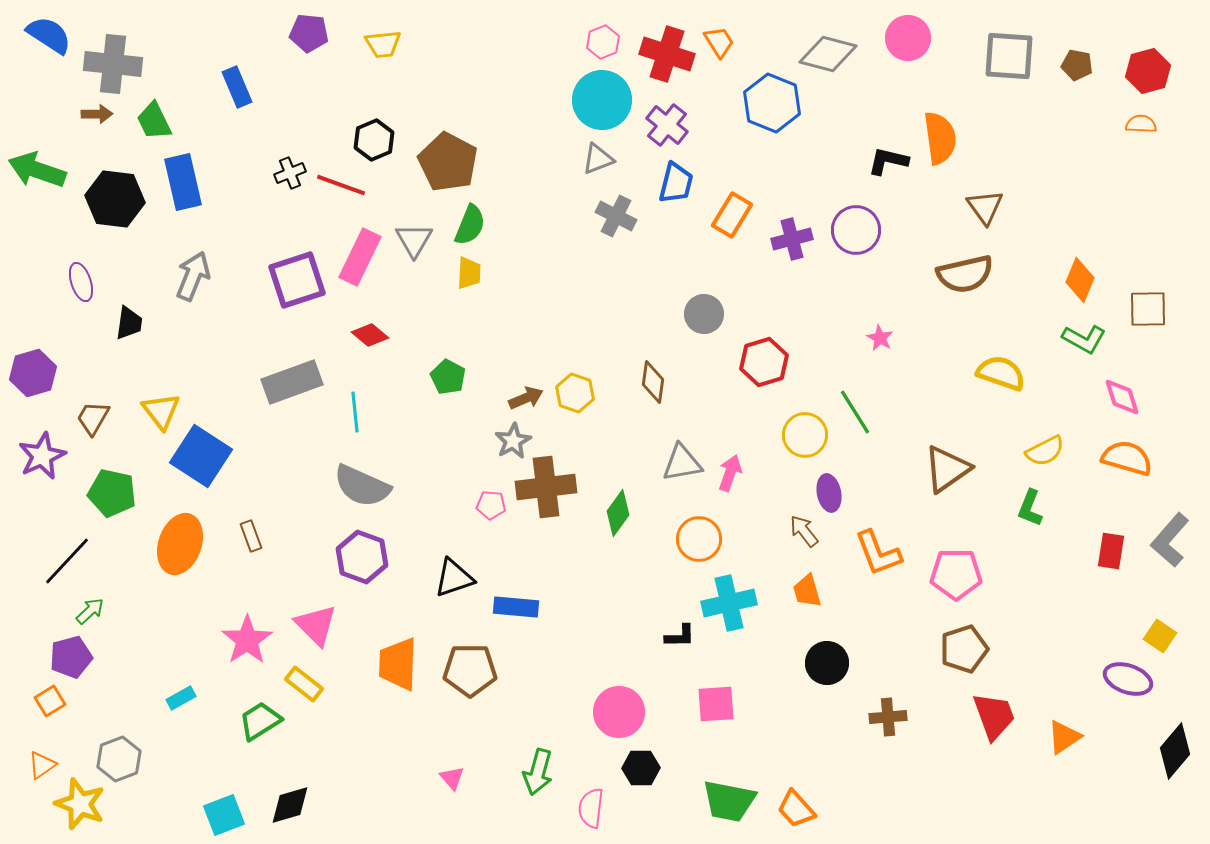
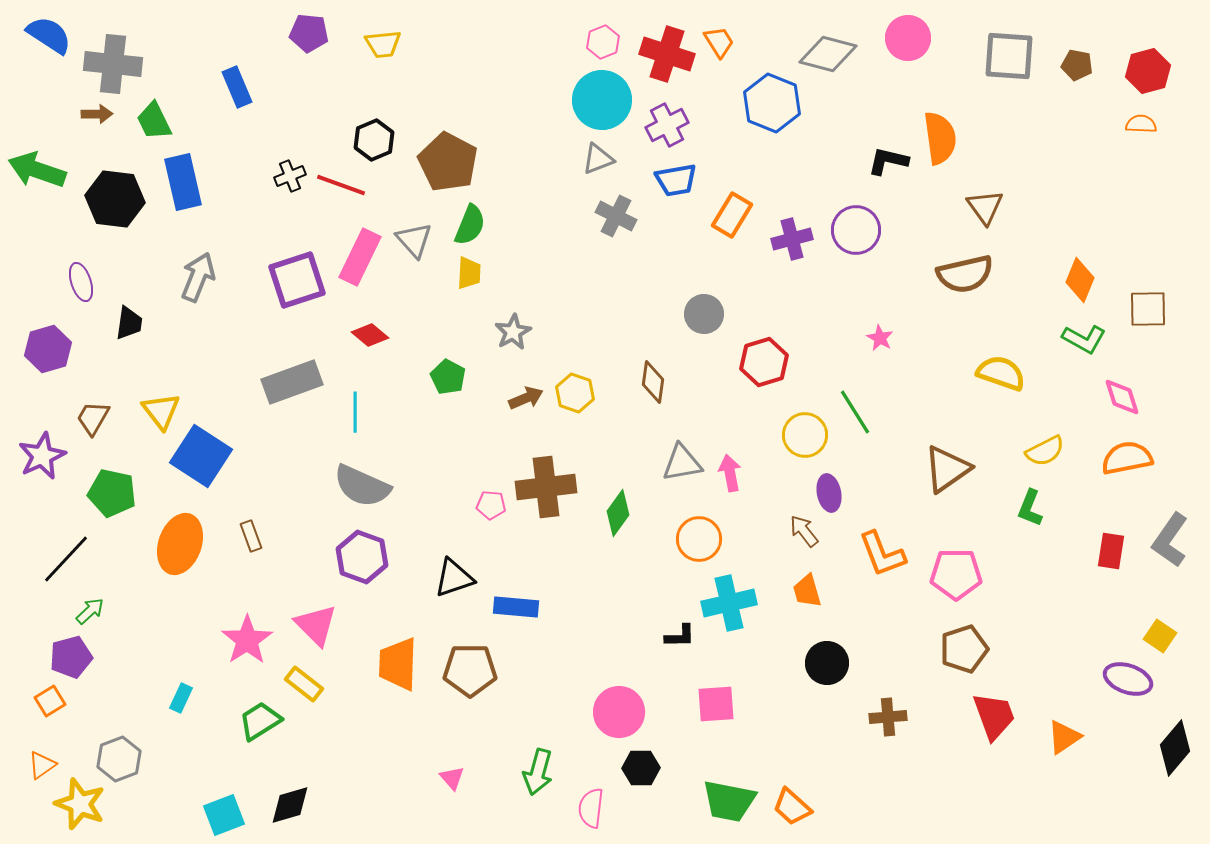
purple cross at (667, 125): rotated 24 degrees clockwise
black cross at (290, 173): moved 3 px down
blue trapezoid at (676, 183): moved 3 px up; rotated 66 degrees clockwise
gray triangle at (414, 240): rotated 12 degrees counterclockwise
gray arrow at (193, 276): moved 5 px right, 1 px down
purple hexagon at (33, 373): moved 15 px right, 24 px up
cyan line at (355, 412): rotated 6 degrees clockwise
gray star at (513, 441): moved 109 px up
orange semicircle at (1127, 458): rotated 27 degrees counterclockwise
pink arrow at (730, 473): rotated 30 degrees counterclockwise
gray L-shape at (1170, 540): rotated 6 degrees counterclockwise
orange L-shape at (878, 553): moved 4 px right, 1 px down
black line at (67, 561): moved 1 px left, 2 px up
cyan rectangle at (181, 698): rotated 36 degrees counterclockwise
black diamond at (1175, 751): moved 3 px up
orange trapezoid at (796, 809): moved 4 px left, 2 px up; rotated 6 degrees counterclockwise
